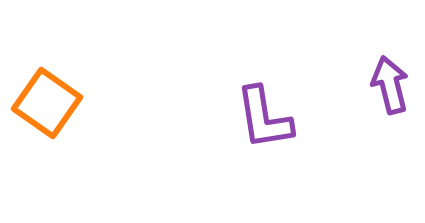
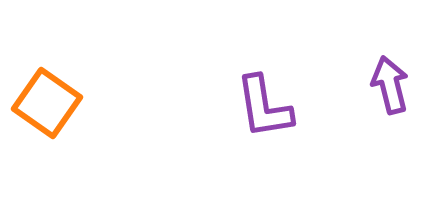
purple L-shape: moved 11 px up
